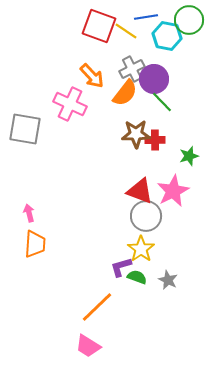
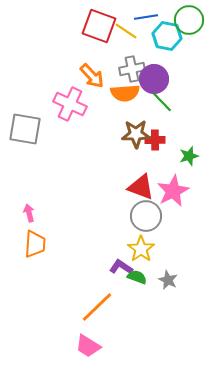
gray cross: rotated 15 degrees clockwise
orange semicircle: rotated 48 degrees clockwise
red triangle: moved 1 px right, 4 px up
purple L-shape: rotated 50 degrees clockwise
